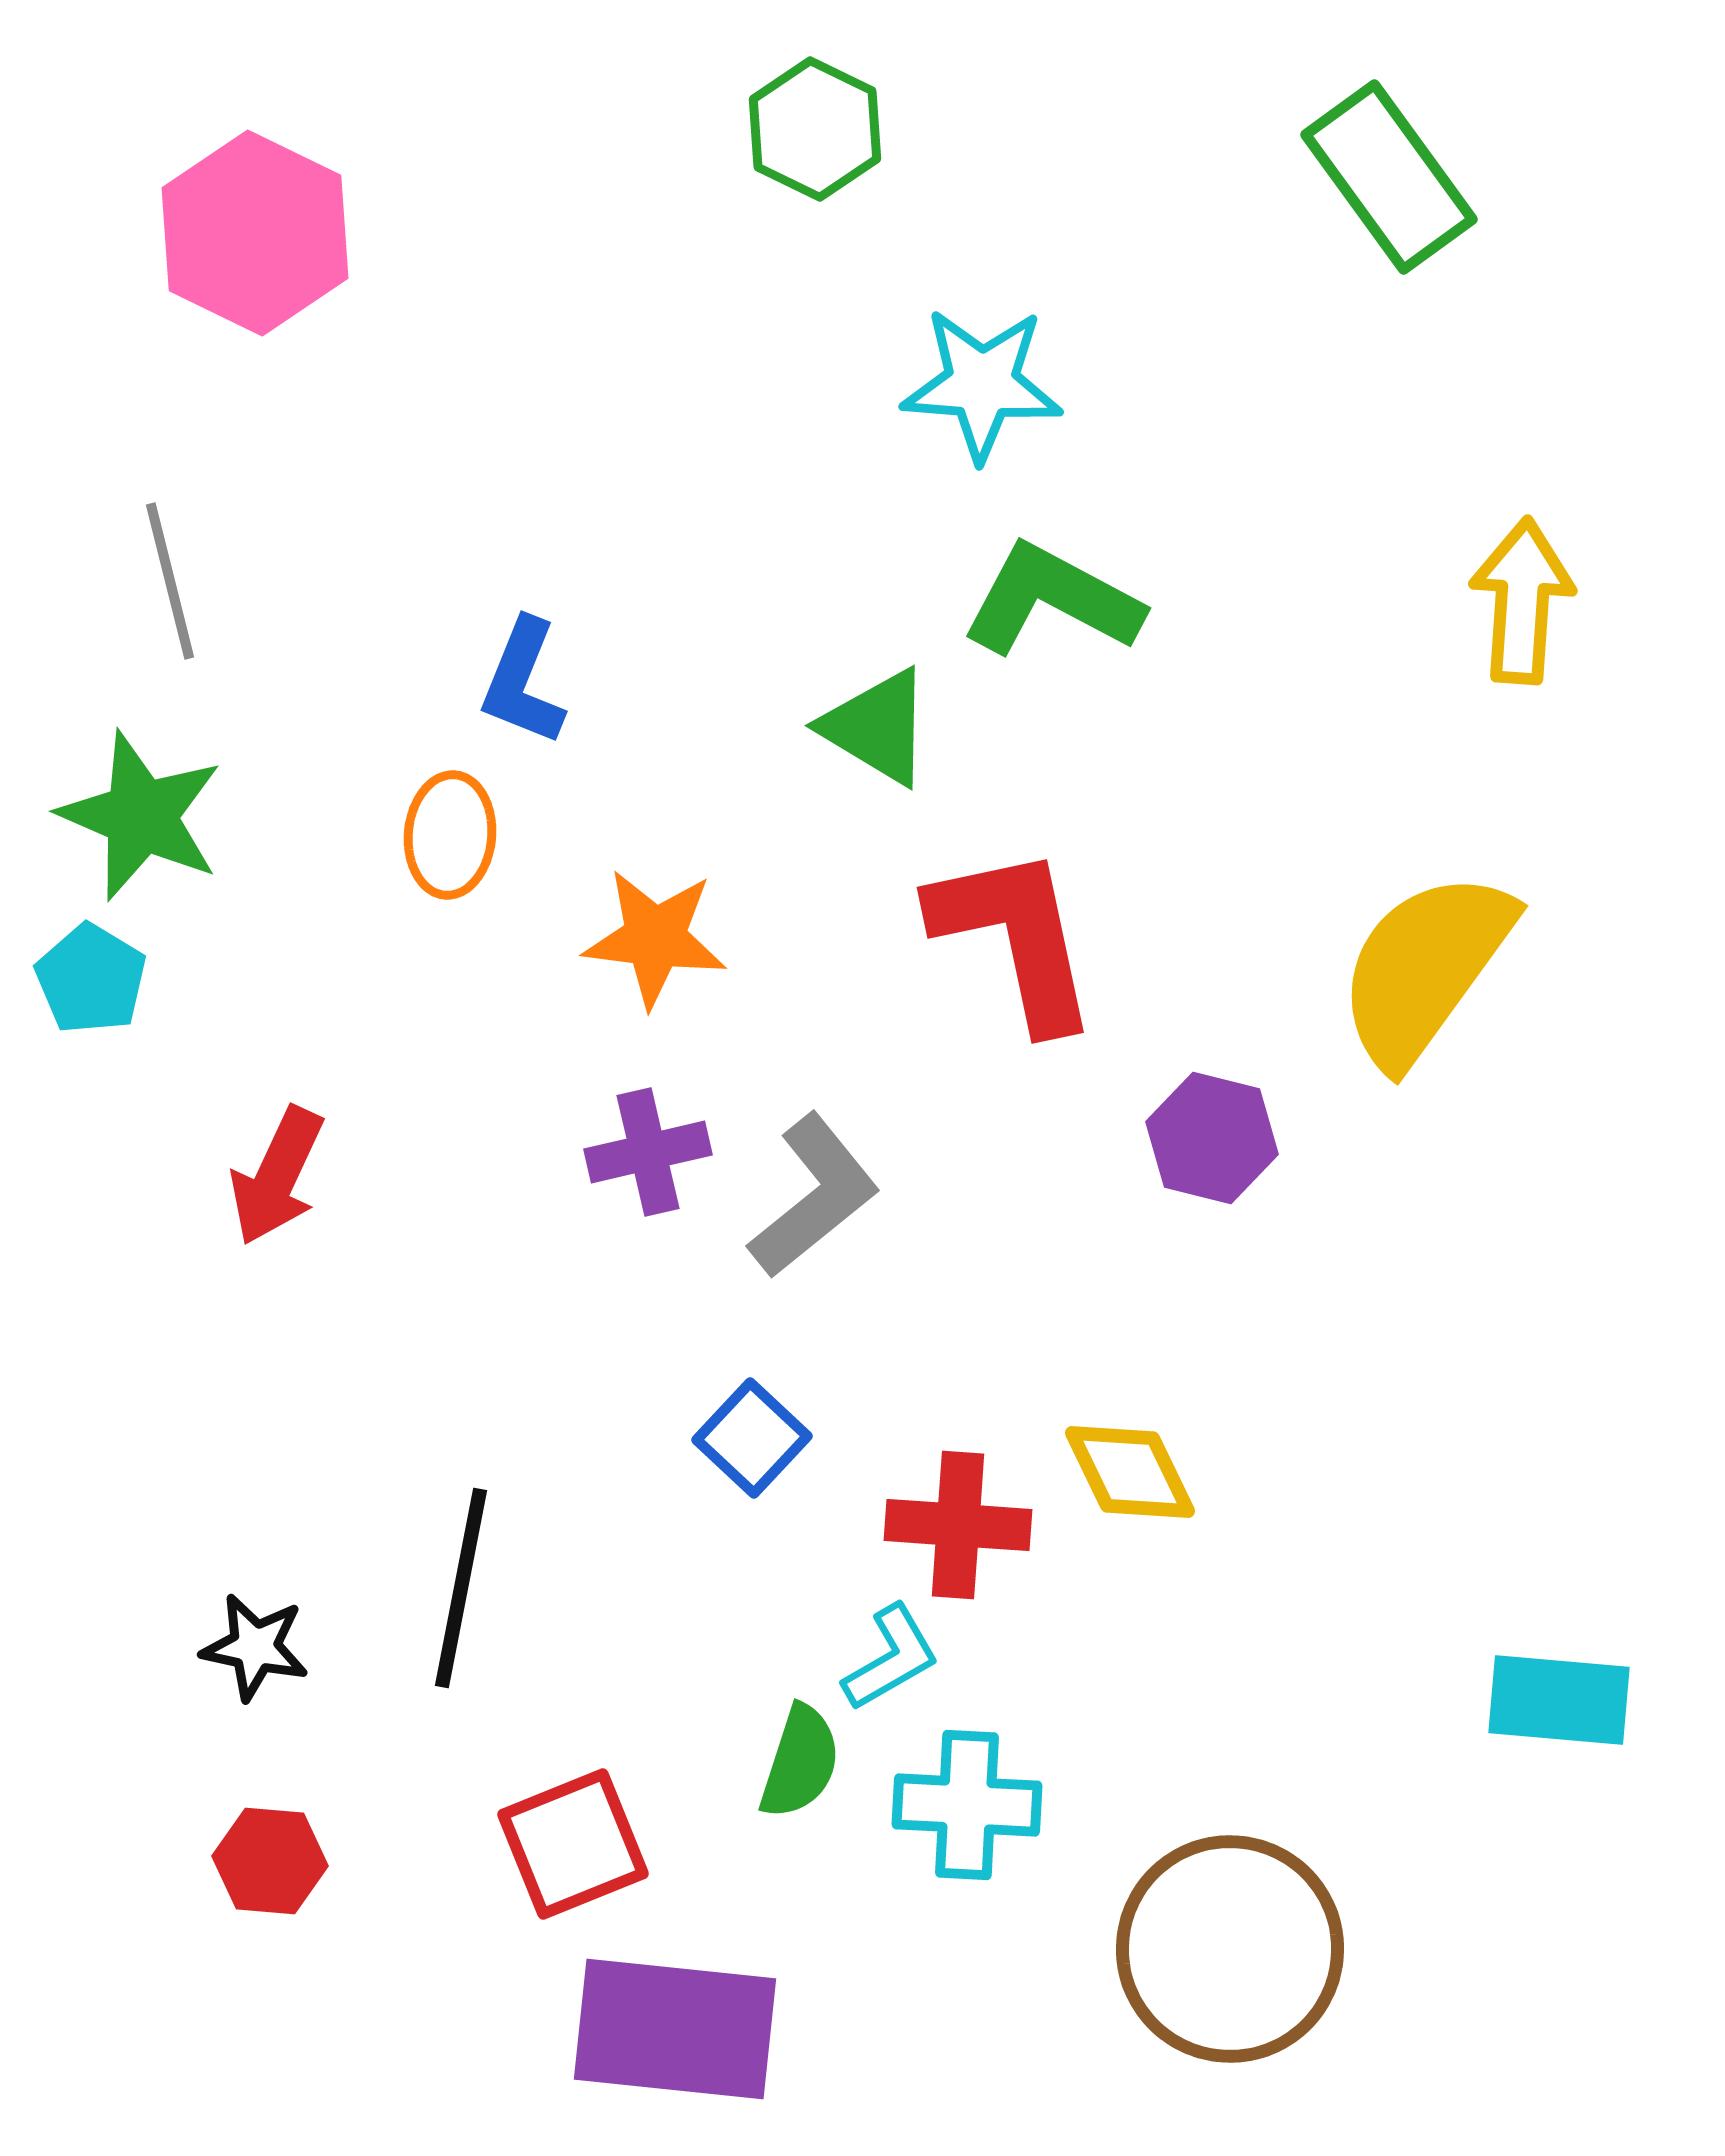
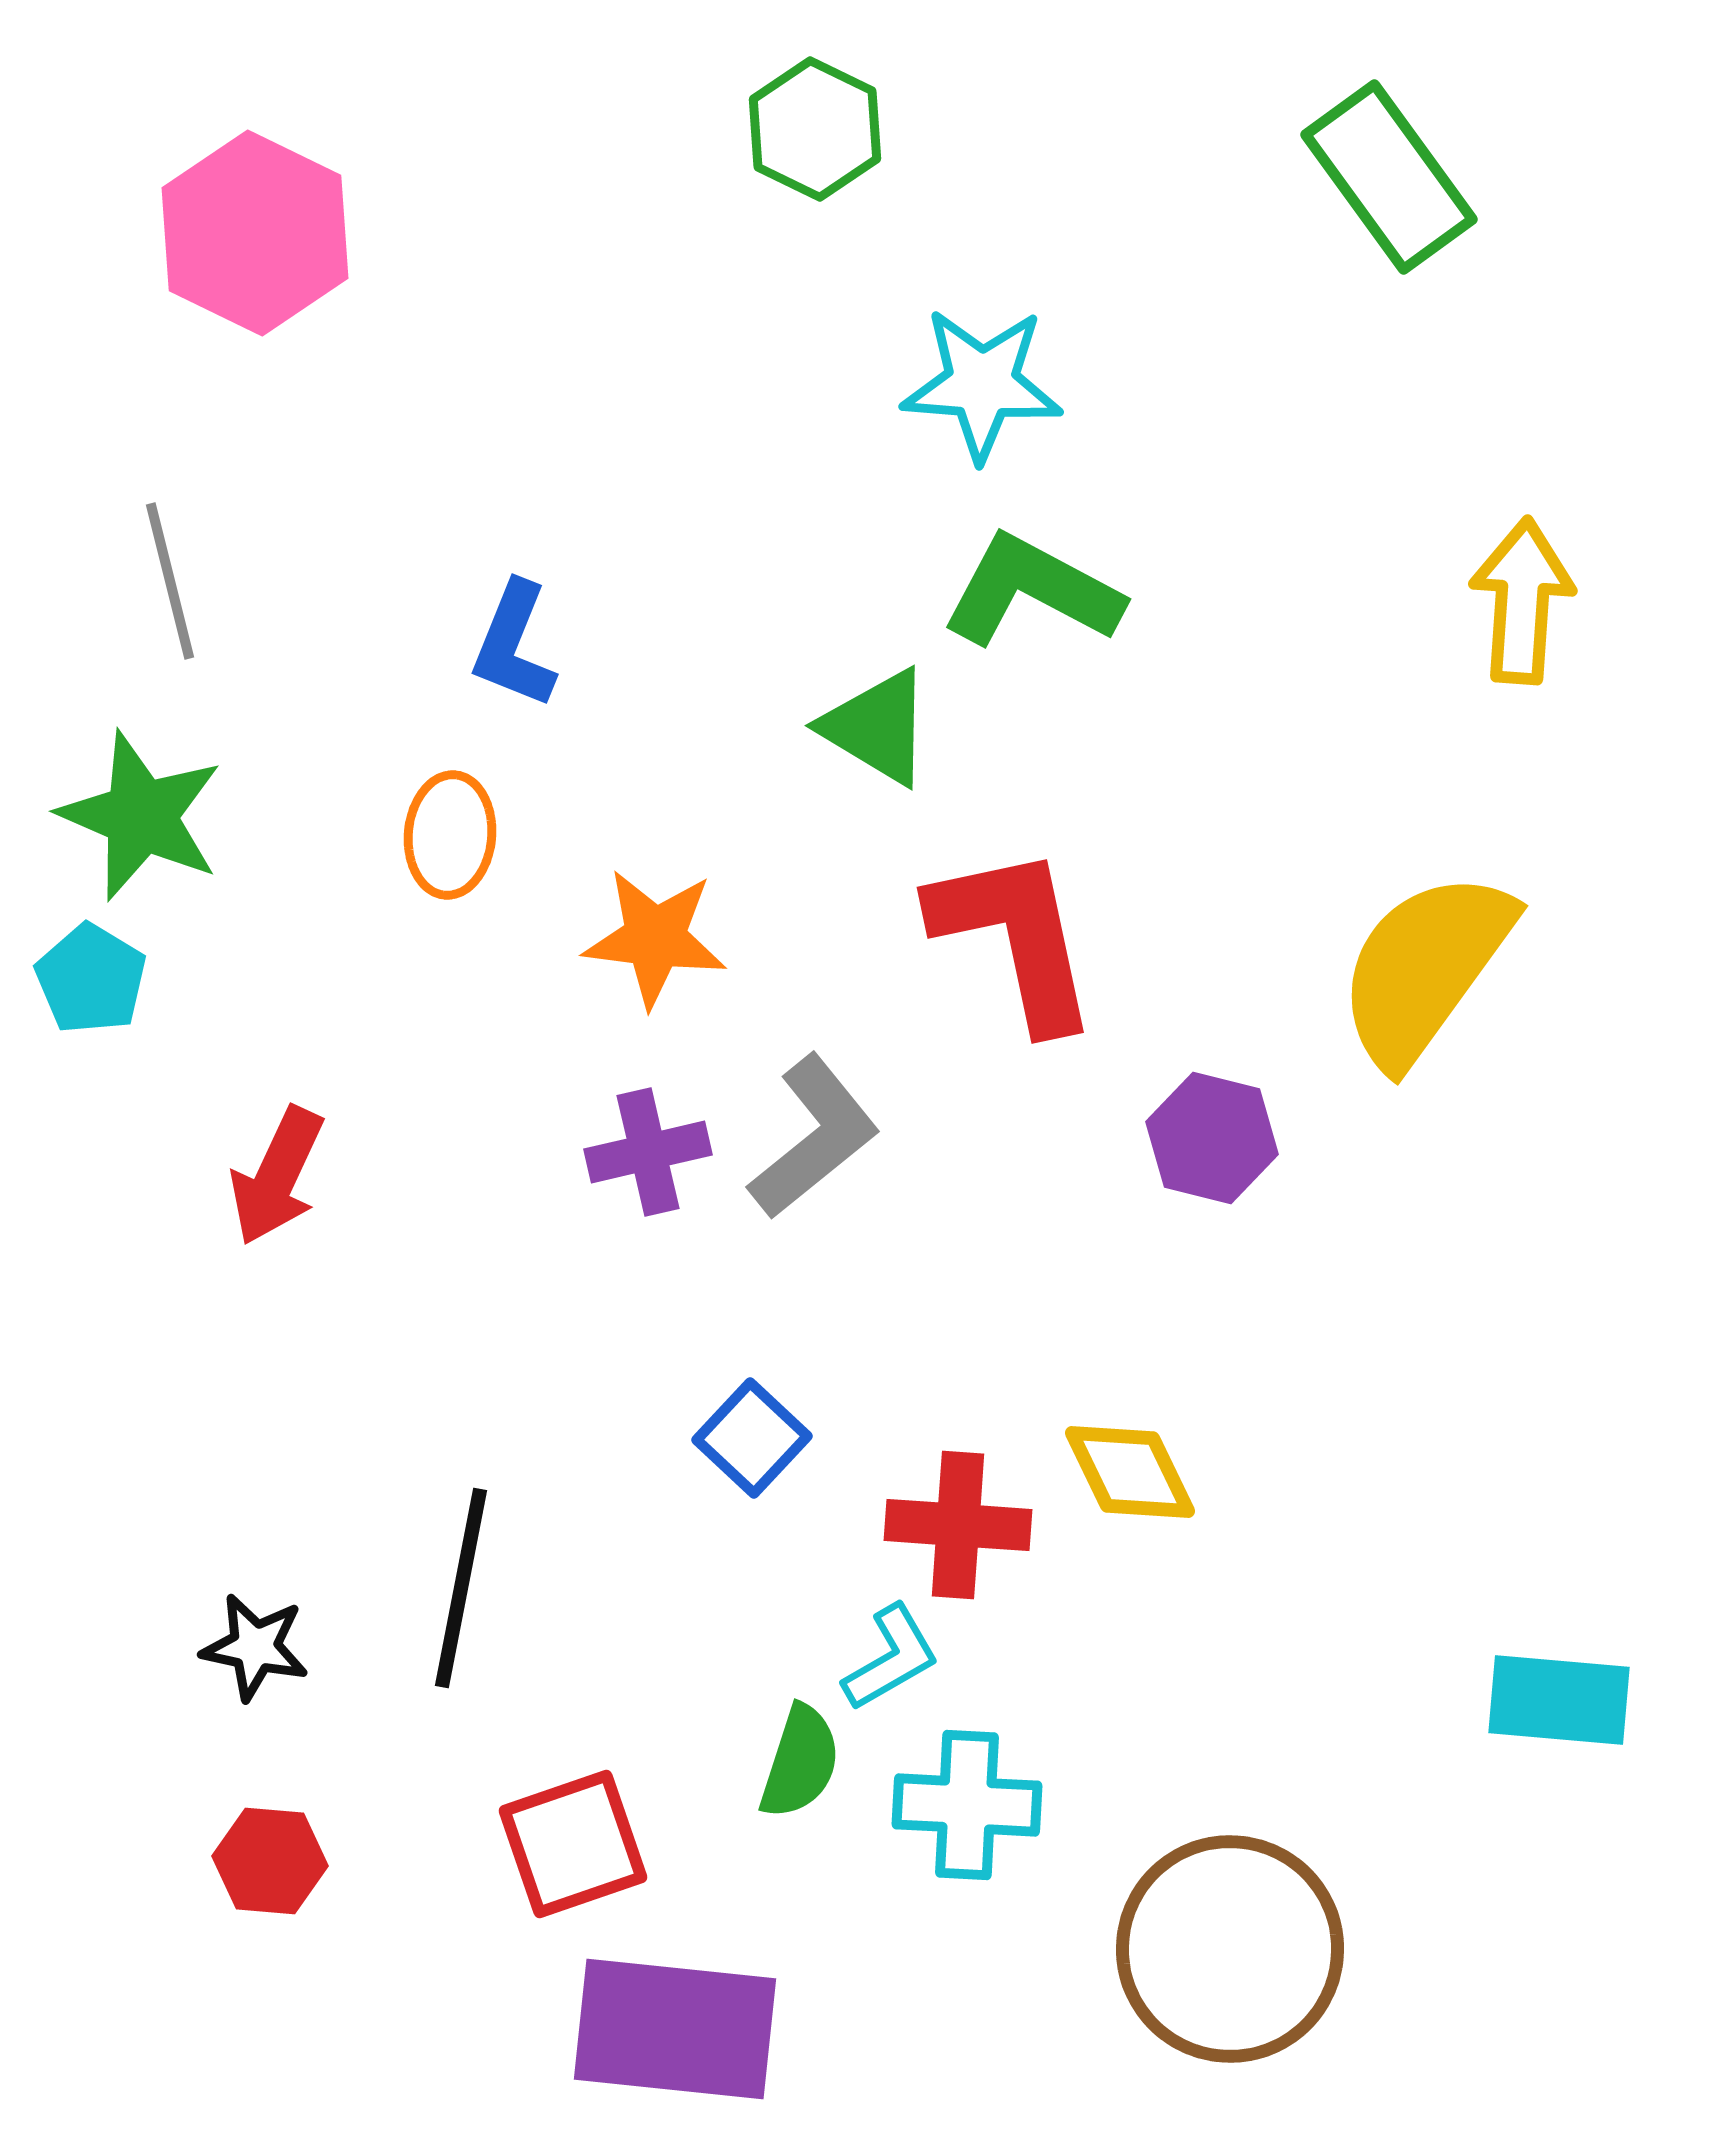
green L-shape: moved 20 px left, 9 px up
blue L-shape: moved 9 px left, 37 px up
gray L-shape: moved 59 px up
red square: rotated 3 degrees clockwise
